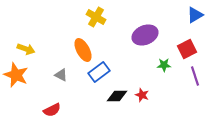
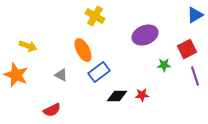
yellow cross: moved 1 px left, 1 px up
yellow arrow: moved 2 px right, 3 px up
red star: rotated 24 degrees counterclockwise
